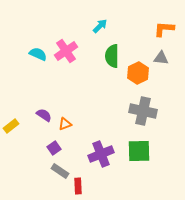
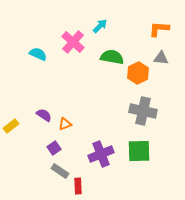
orange L-shape: moved 5 px left
pink cross: moved 7 px right, 9 px up; rotated 15 degrees counterclockwise
green semicircle: moved 1 px down; rotated 100 degrees clockwise
